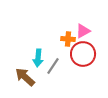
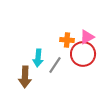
pink triangle: moved 4 px right, 6 px down
orange cross: moved 1 px left, 1 px down
gray line: moved 2 px right, 1 px up
brown arrow: rotated 130 degrees counterclockwise
